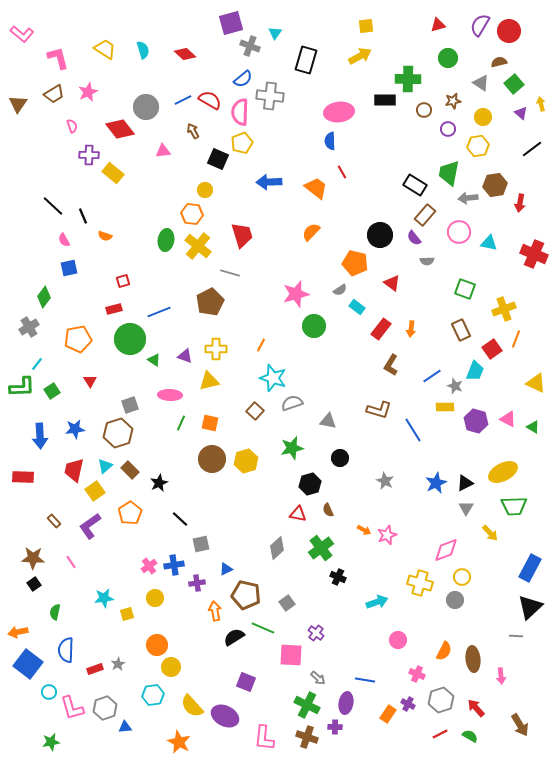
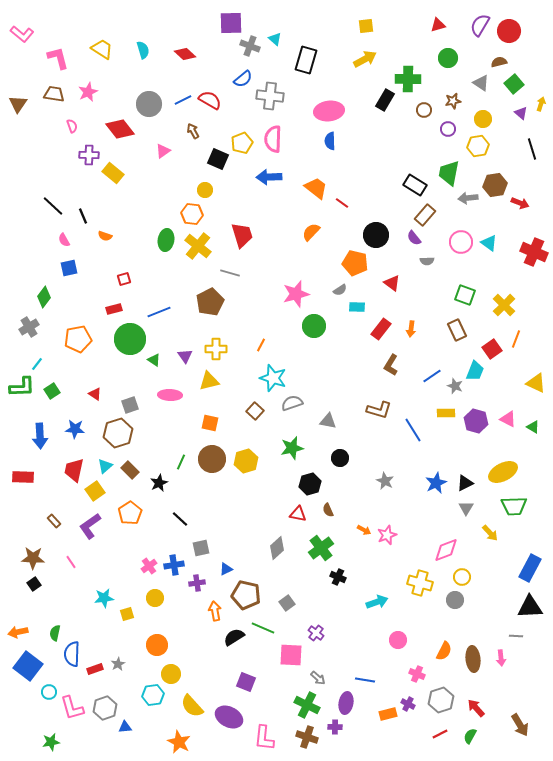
purple square at (231, 23): rotated 15 degrees clockwise
cyan triangle at (275, 33): moved 6 px down; rotated 24 degrees counterclockwise
yellow trapezoid at (105, 49): moved 3 px left
yellow arrow at (360, 56): moved 5 px right, 3 px down
brown trapezoid at (54, 94): rotated 140 degrees counterclockwise
black rectangle at (385, 100): rotated 60 degrees counterclockwise
yellow arrow at (541, 104): rotated 32 degrees clockwise
gray circle at (146, 107): moved 3 px right, 3 px up
pink semicircle at (240, 112): moved 33 px right, 27 px down
pink ellipse at (339, 112): moved 10 px left, 1 px up
yellow circle at (483, 117): moved 2 px down
black line at (532, 149): rotated 70 degrees counterclockwise
pink triangle at (163, 151): rotated 28 degrees counterclockwise
red line at (342, 172): moved 31 px down; rotated 24 degrees counterclockwise
blue arrow at (269, 182): moved 5 px up
red arrow at (520, 203): rotated 78 degrees counterclockwise
pink circle at (459, 232): moved 2 px right, 10 px down
black circle at (380, 235): moved 4 px left
cyan triangle at (489, 243): rotated 24 degrees clockwise
red cross at (534, 254): moved 2 px up
red square at (123, 281): moved 1 px right, 2 px up
green square at (465, 289): moved 6 px down
cyan rectangle at (357, 307): rotated 35 degrees counterclockwise
yellow cross at (504, 309): moved 4 px up; rotated 25 degrees counterclockwise
brown rectangle at (461, 330): moved 4 px left
purple triangle at (185, 356): rotated 35 degrees clockwise
red triangle at (90, 381): moved 5 px right, 13 px down; rotated 24 degrees counterclockwise
yellow rectangle at (445, 407): moved 1 px right, 6 px down
green line at (181, 423): moved 39 px down
blue star at (75, 429): rotated 12 degrees clockwise
gray square at (201, 544): moved 4 px down
black triangle at (530, 607): rotated 40 degrees clockwise
green semicircle at (55, 612): moved 21 px down
blue semicircle at (66, 650): moved 6 px right, 4 px down
blue square at (28, 664): moved 2 px down
yellow circle at (171, 667): moved 7 px down
pink arrow at (501, 676): moved 18 px up
orange rectangle at (388, 714): rotated 42 degrees clockwise
purple ellipse at (225, 716): moved 4 px right, 1 px down
green semicircle at (470, 736): rotated 91 degrees counterclockwise
